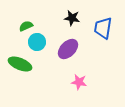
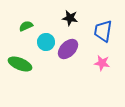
black star: moved 2 px left
blue trapezoid: moved 3 px down
cyan circle: moved 9 px right
pink star: moved 23 px right, 19 px up
